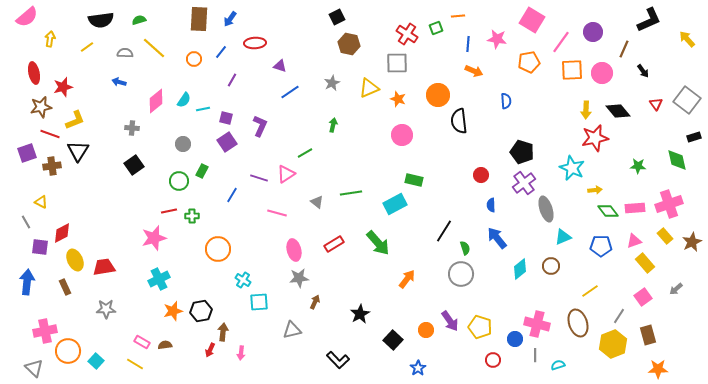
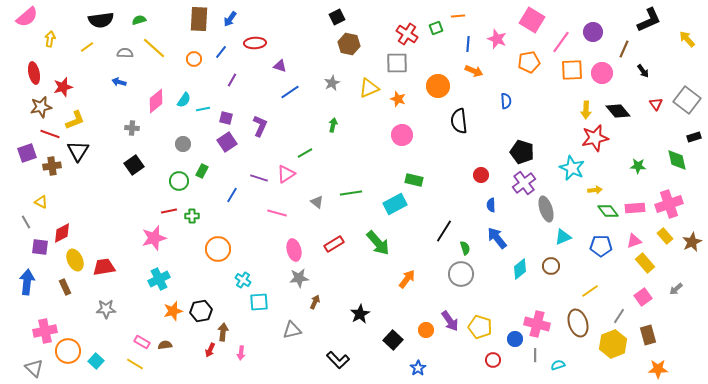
pink star at (497, 39): rotated 12 degrees clockwise
orange circle at (438, 95): moved 9 px up
